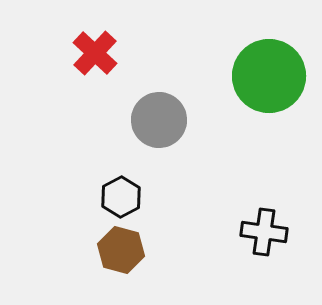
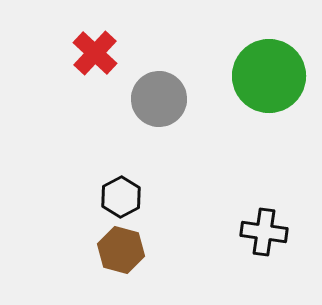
gray circle: moved 21 px up
